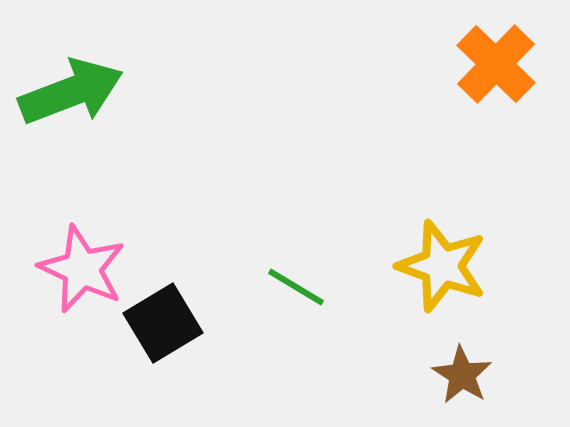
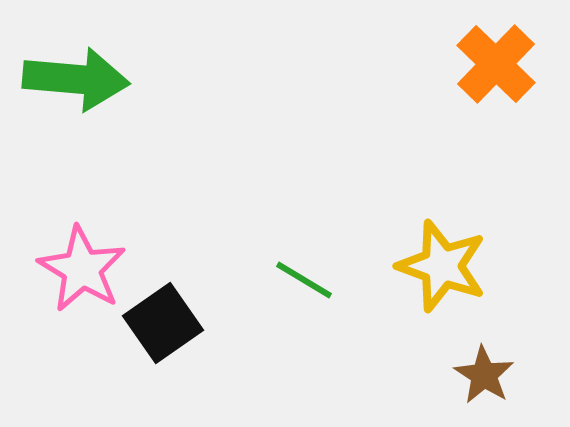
green arrow: moved 5 px right, 13 px up; rotated 26 degrees clockwise
pink star: rotated 6 degrees clockwise
green line: moved 8 px right, 7 px up
black square: rotated 4 degrees counterclockwise
brown star: moved 22 px right
